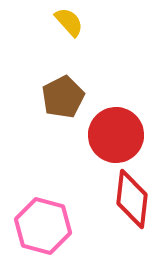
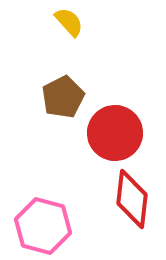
red circle: moved 1 px left, 2 px up
